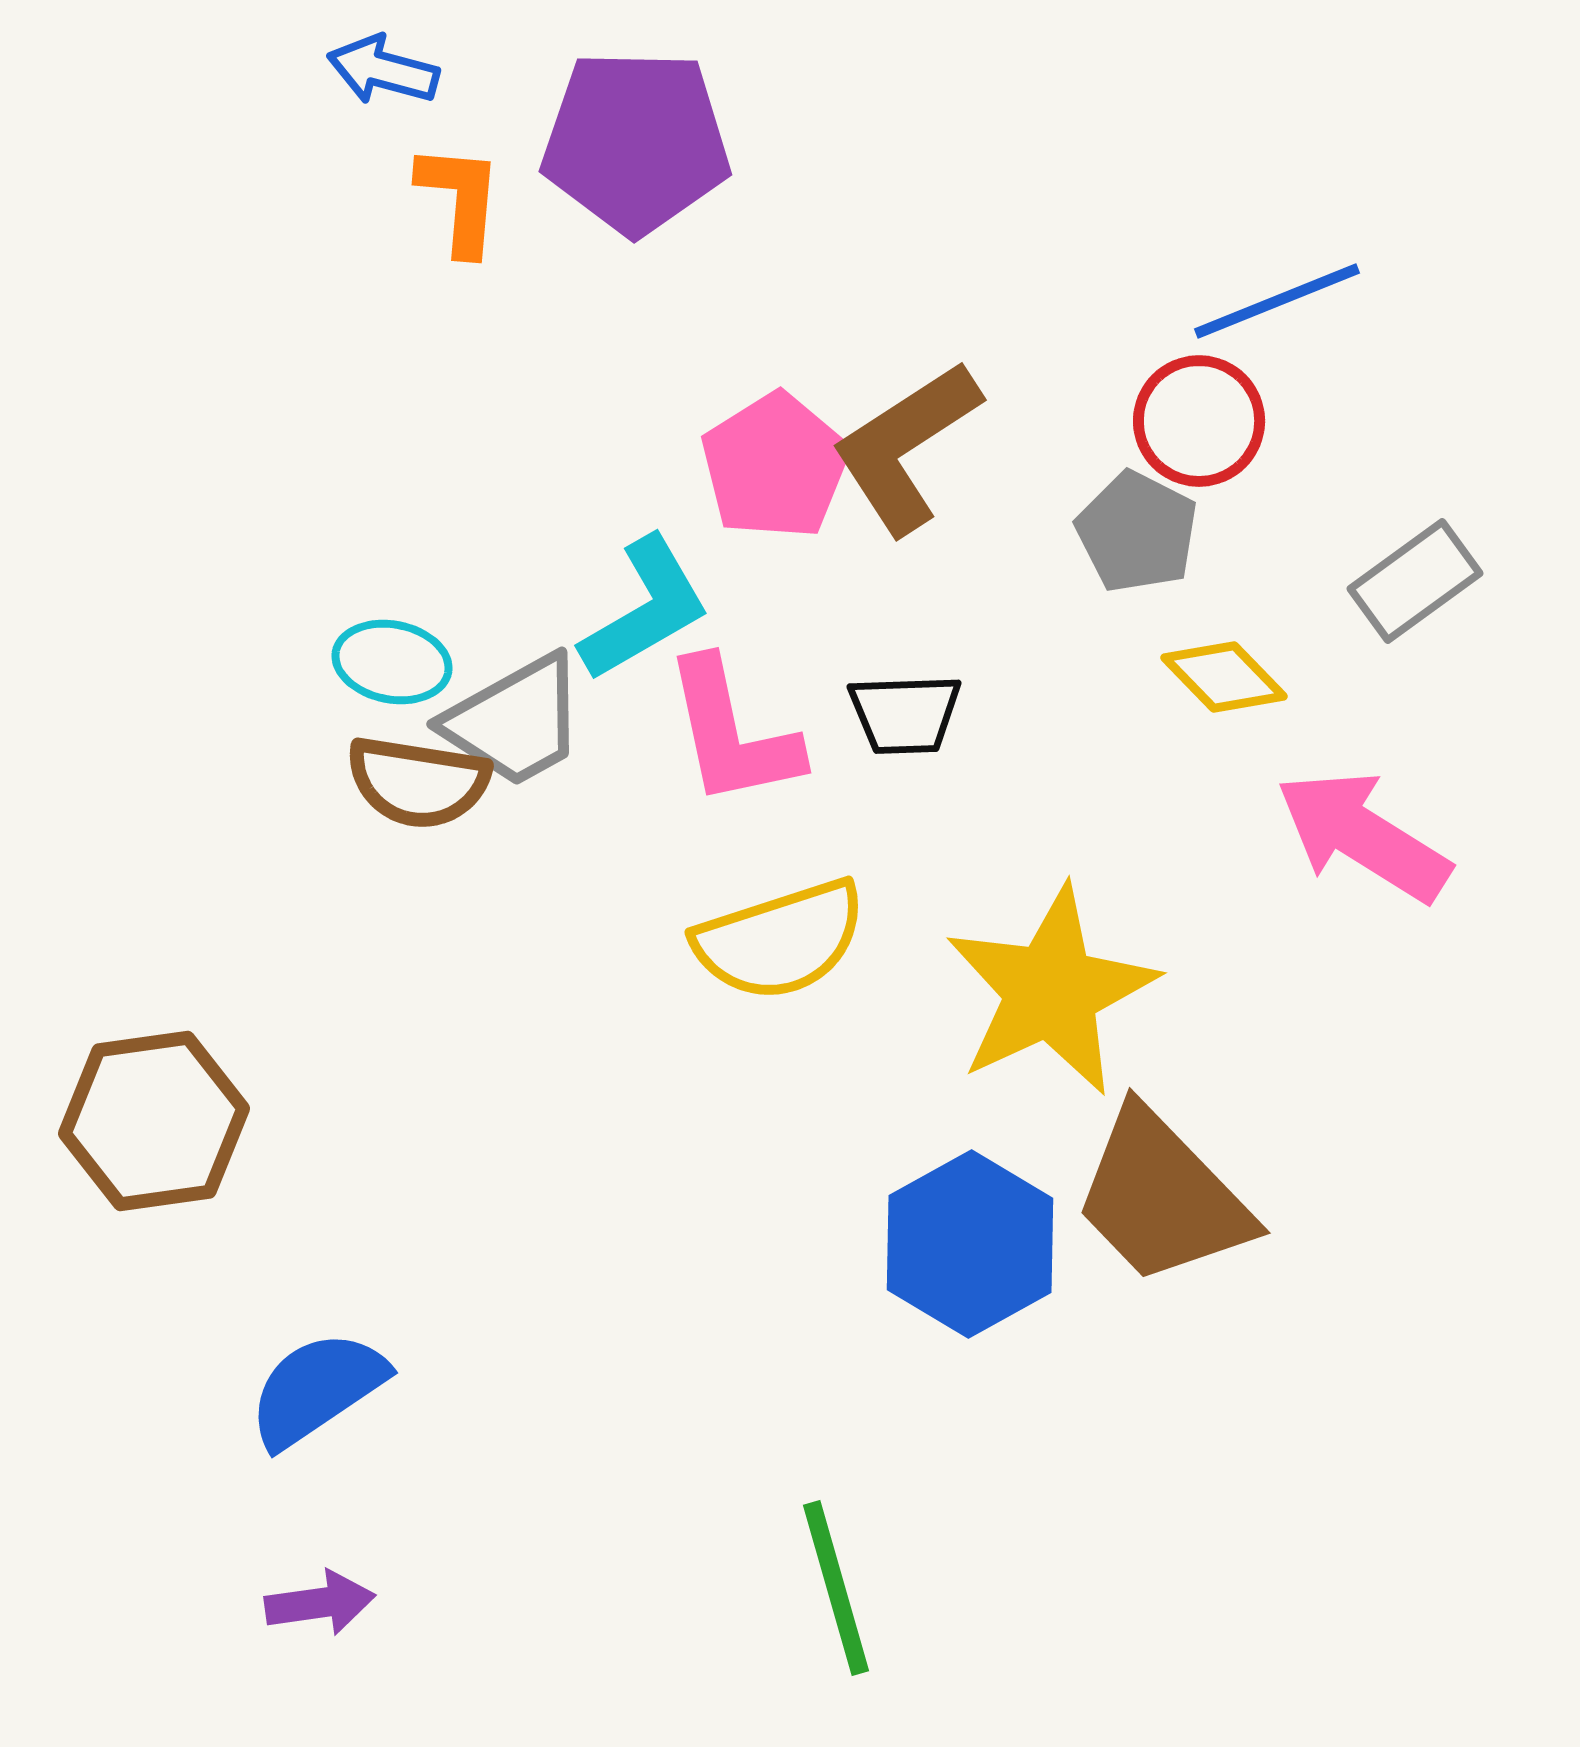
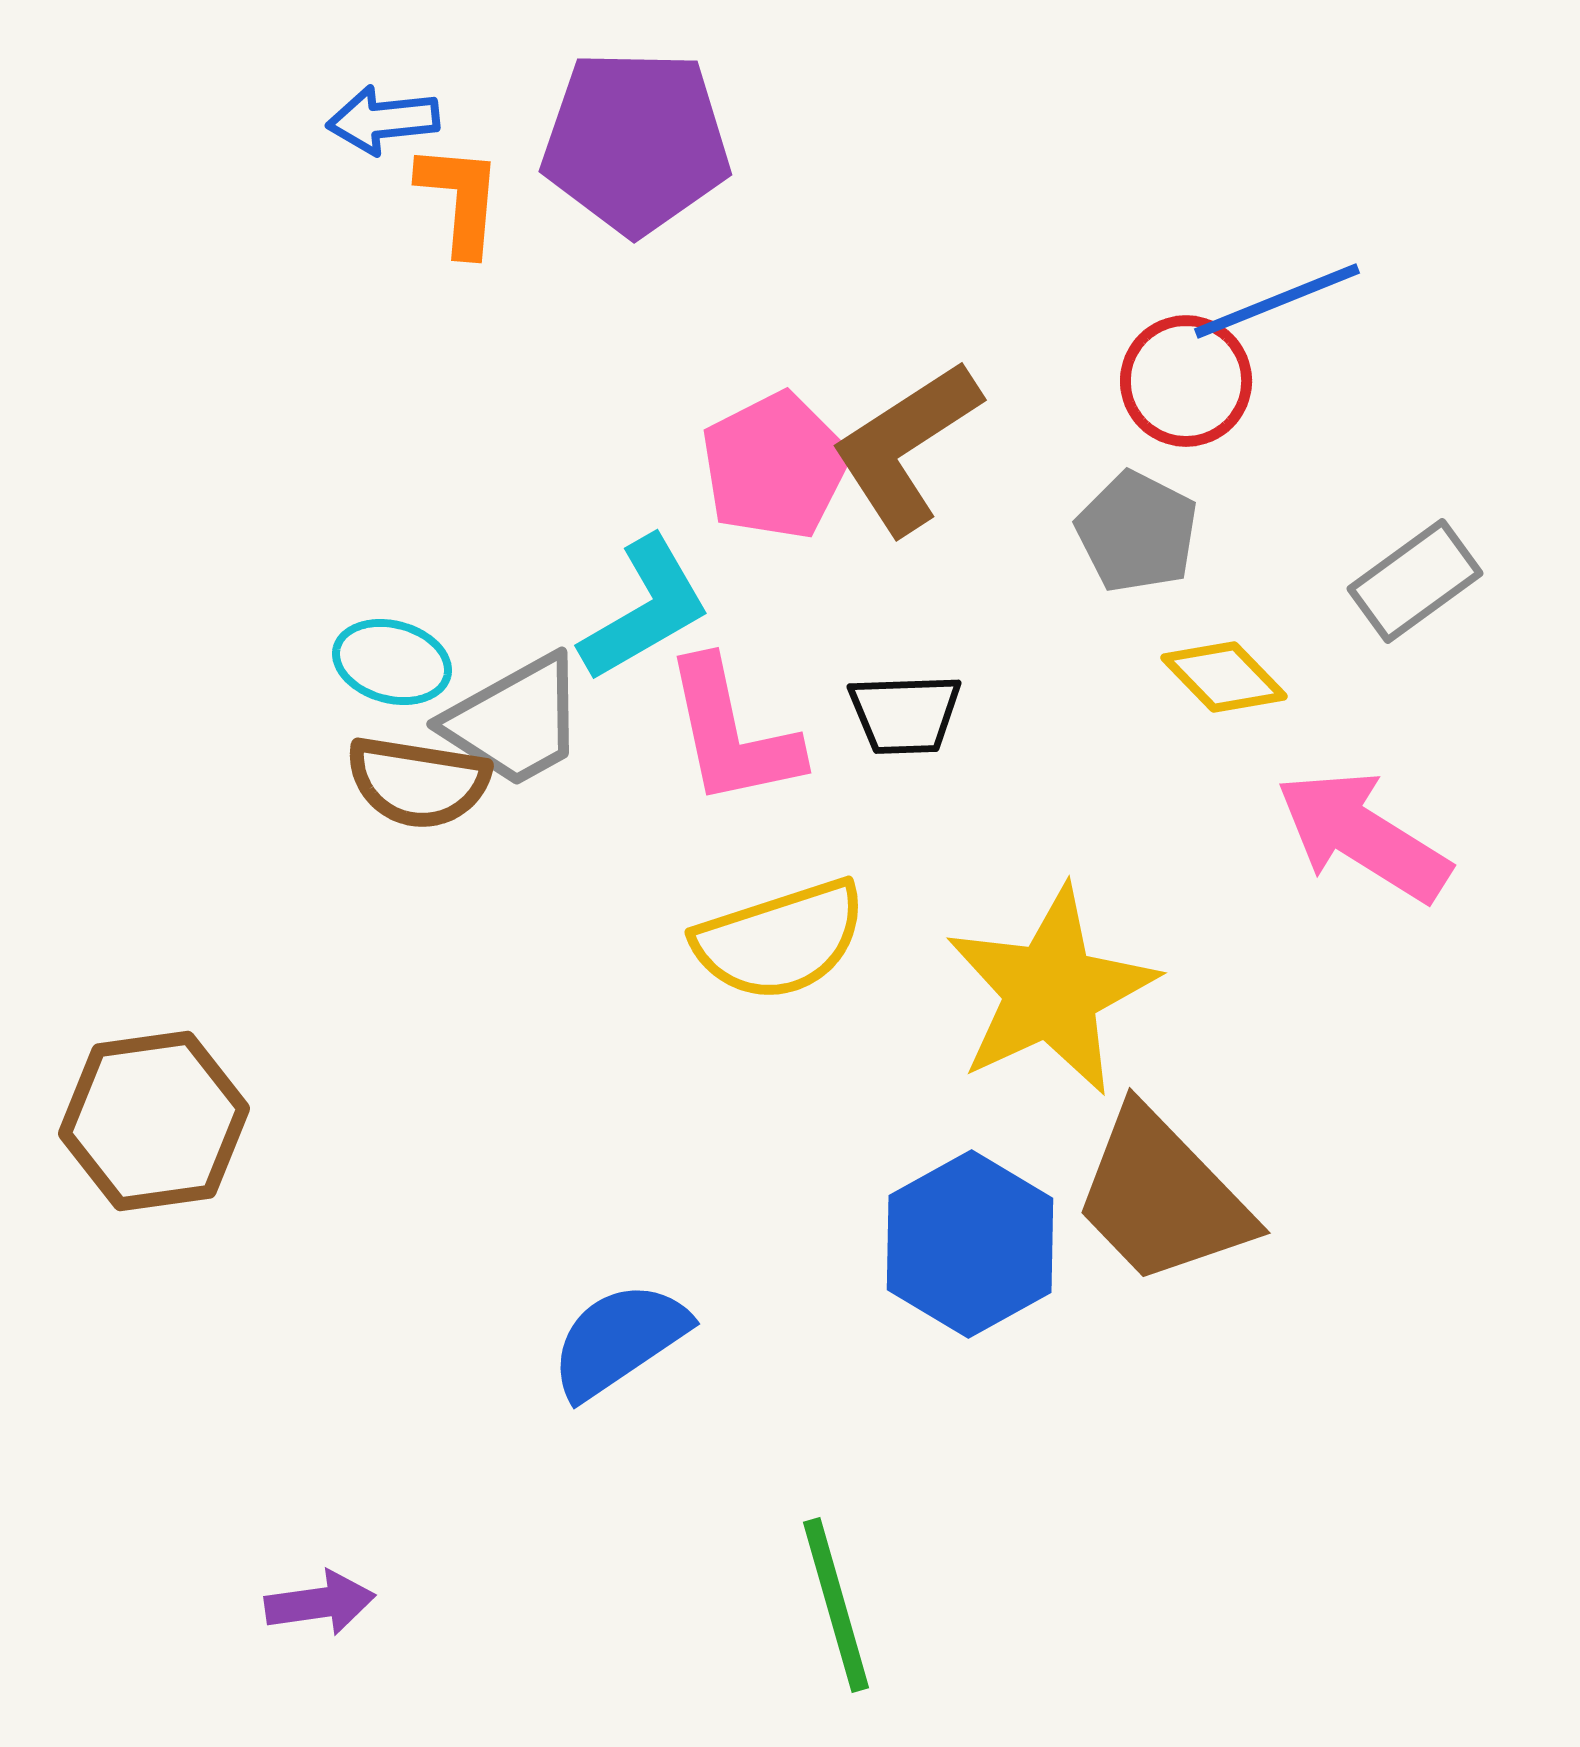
blue arrow: moved 50 px down; rotated 21 degrees counterclockwise
red circle: moved 13 px left, 40 px up
pink pentagon: rotated 5 degrees clockwise
cyan ellipse: rotated 4 degrees clockwise
blue semicircle: moved 302 px right, 49 px up
green line: moved 17 px down
